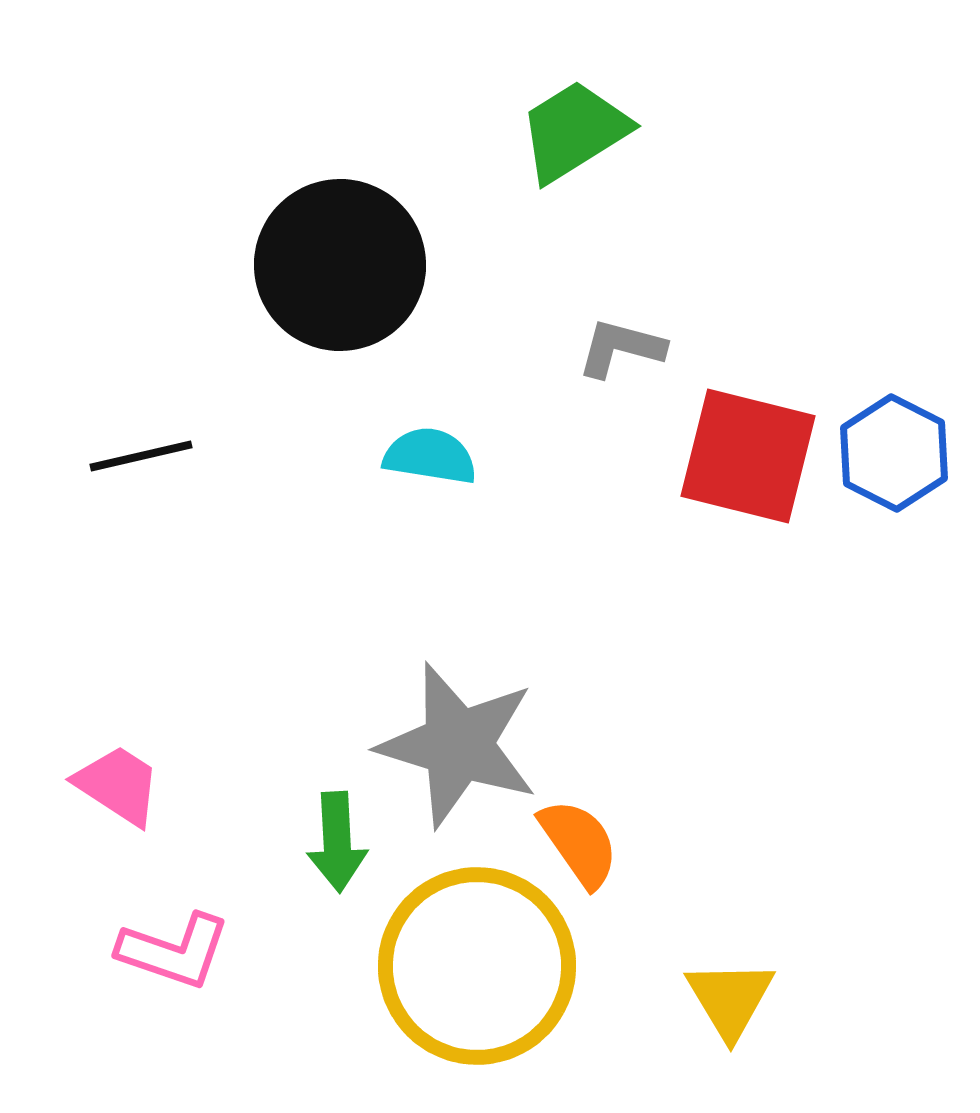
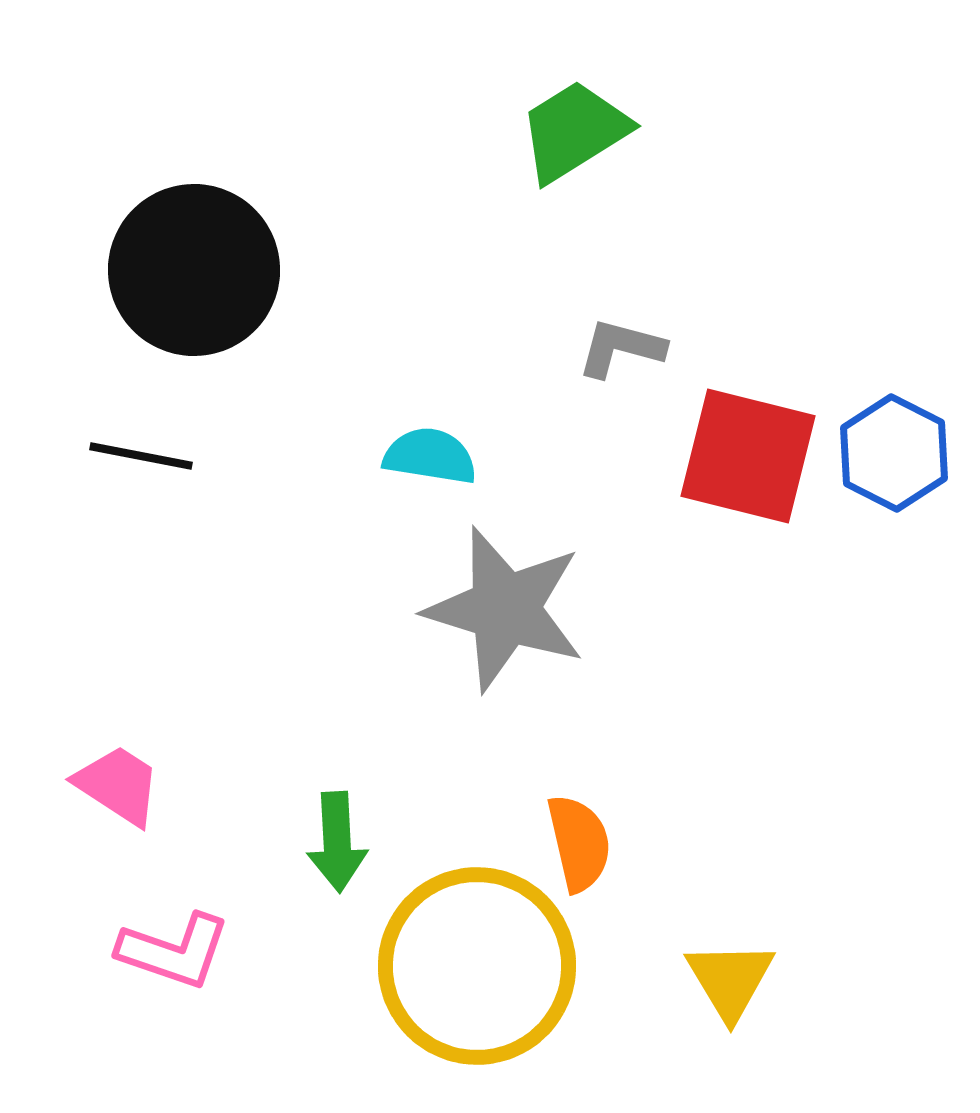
black circle: moved 146 px left, 5 px down
black line: rotated 24 degrees clockwise
gray star: moved 47 px right, 136 px up
orange semicircle: rotated 22 degrees clockwise
yellow triangle: moved 19 px up
